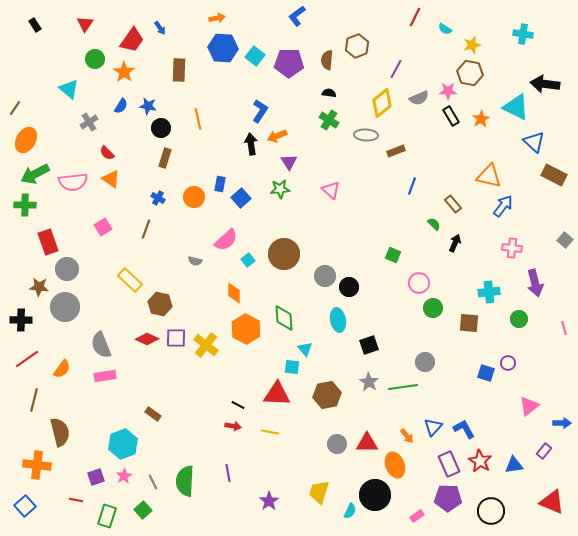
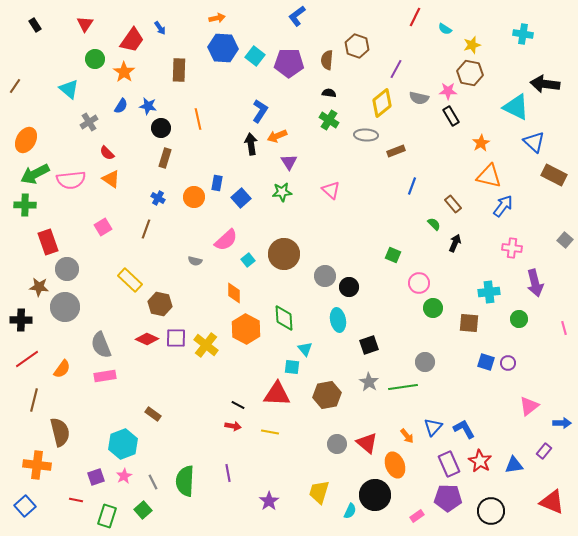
brown hexagon at (357, 46): rotated 20 degrees counterclockwise
gray semicircle at (419, 98): rotated 36 degrees clockwise
brown line at (15, 108): moved 22 px up
orange star at (481, 119): moved 24 px down
pink semicircle at (73, 182): moved 2 px left, 2 px up
blue rectangle at (220, 184): moved 3 px left, 1 px up
green star at (280, 189): moved 2 px right, 3 px down
blue square at (486, 373): moved 11 px up
red triangle at (367, 443): rotated 40 degrees clockwise
